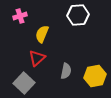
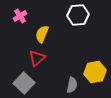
pink cross: rotated 16 degrees counterclockwise
gray semicircle: moved 6 px right, 14 px down
yellow hexagon: moved 4 px up
